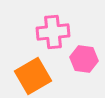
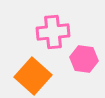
orange square: rotated 18 degrees counterclockwise
